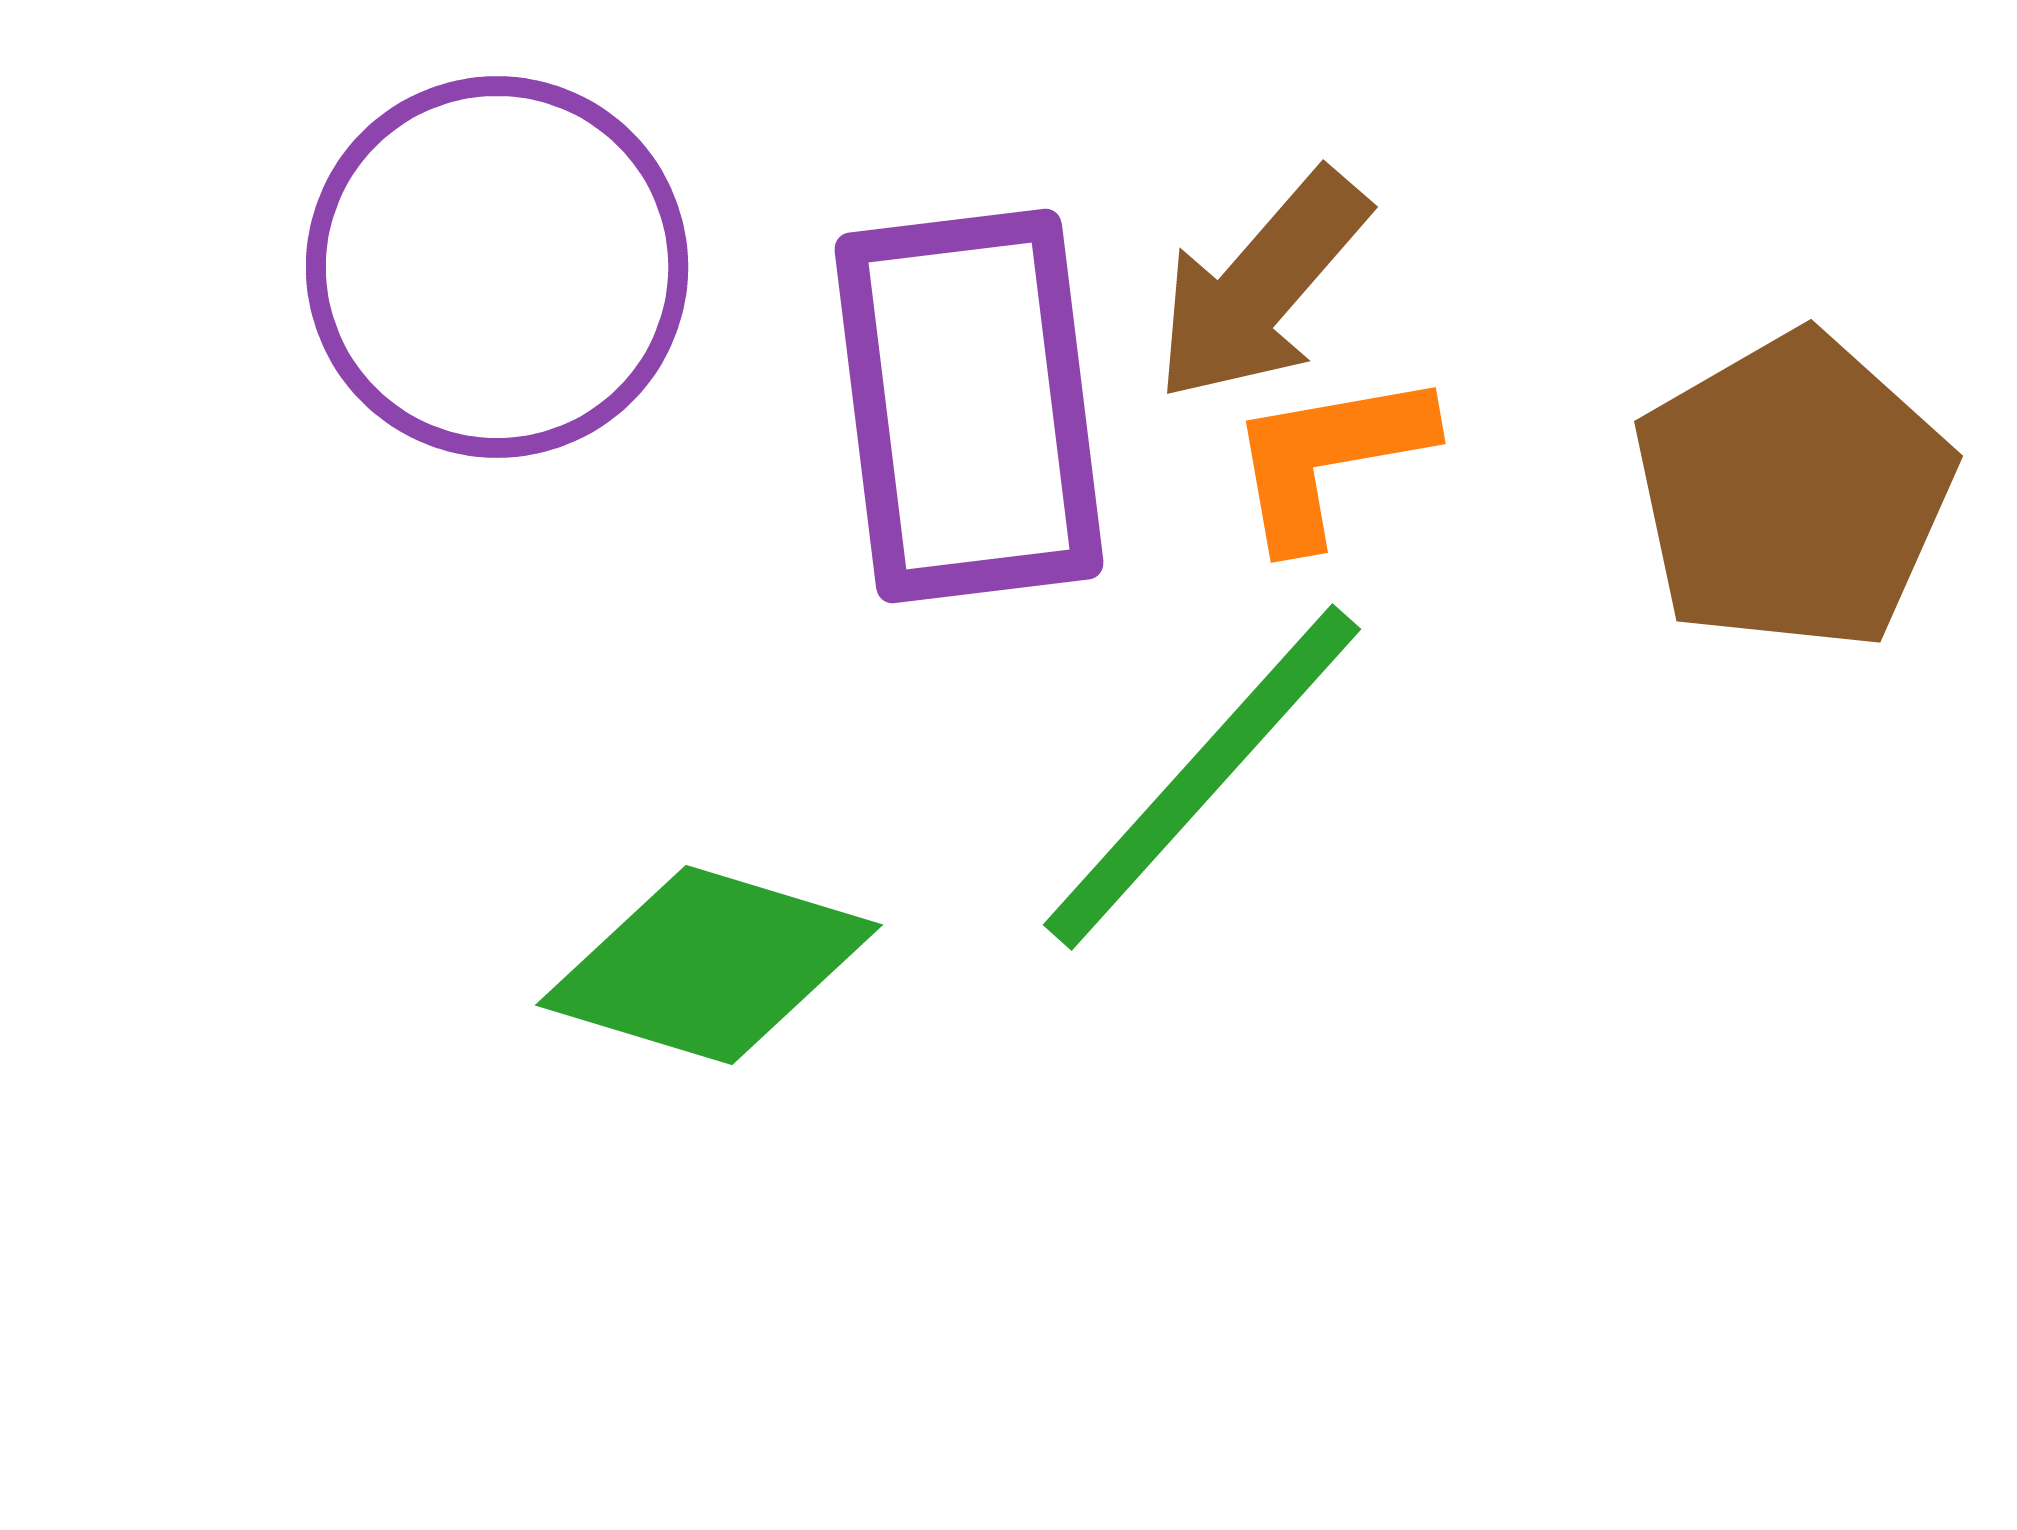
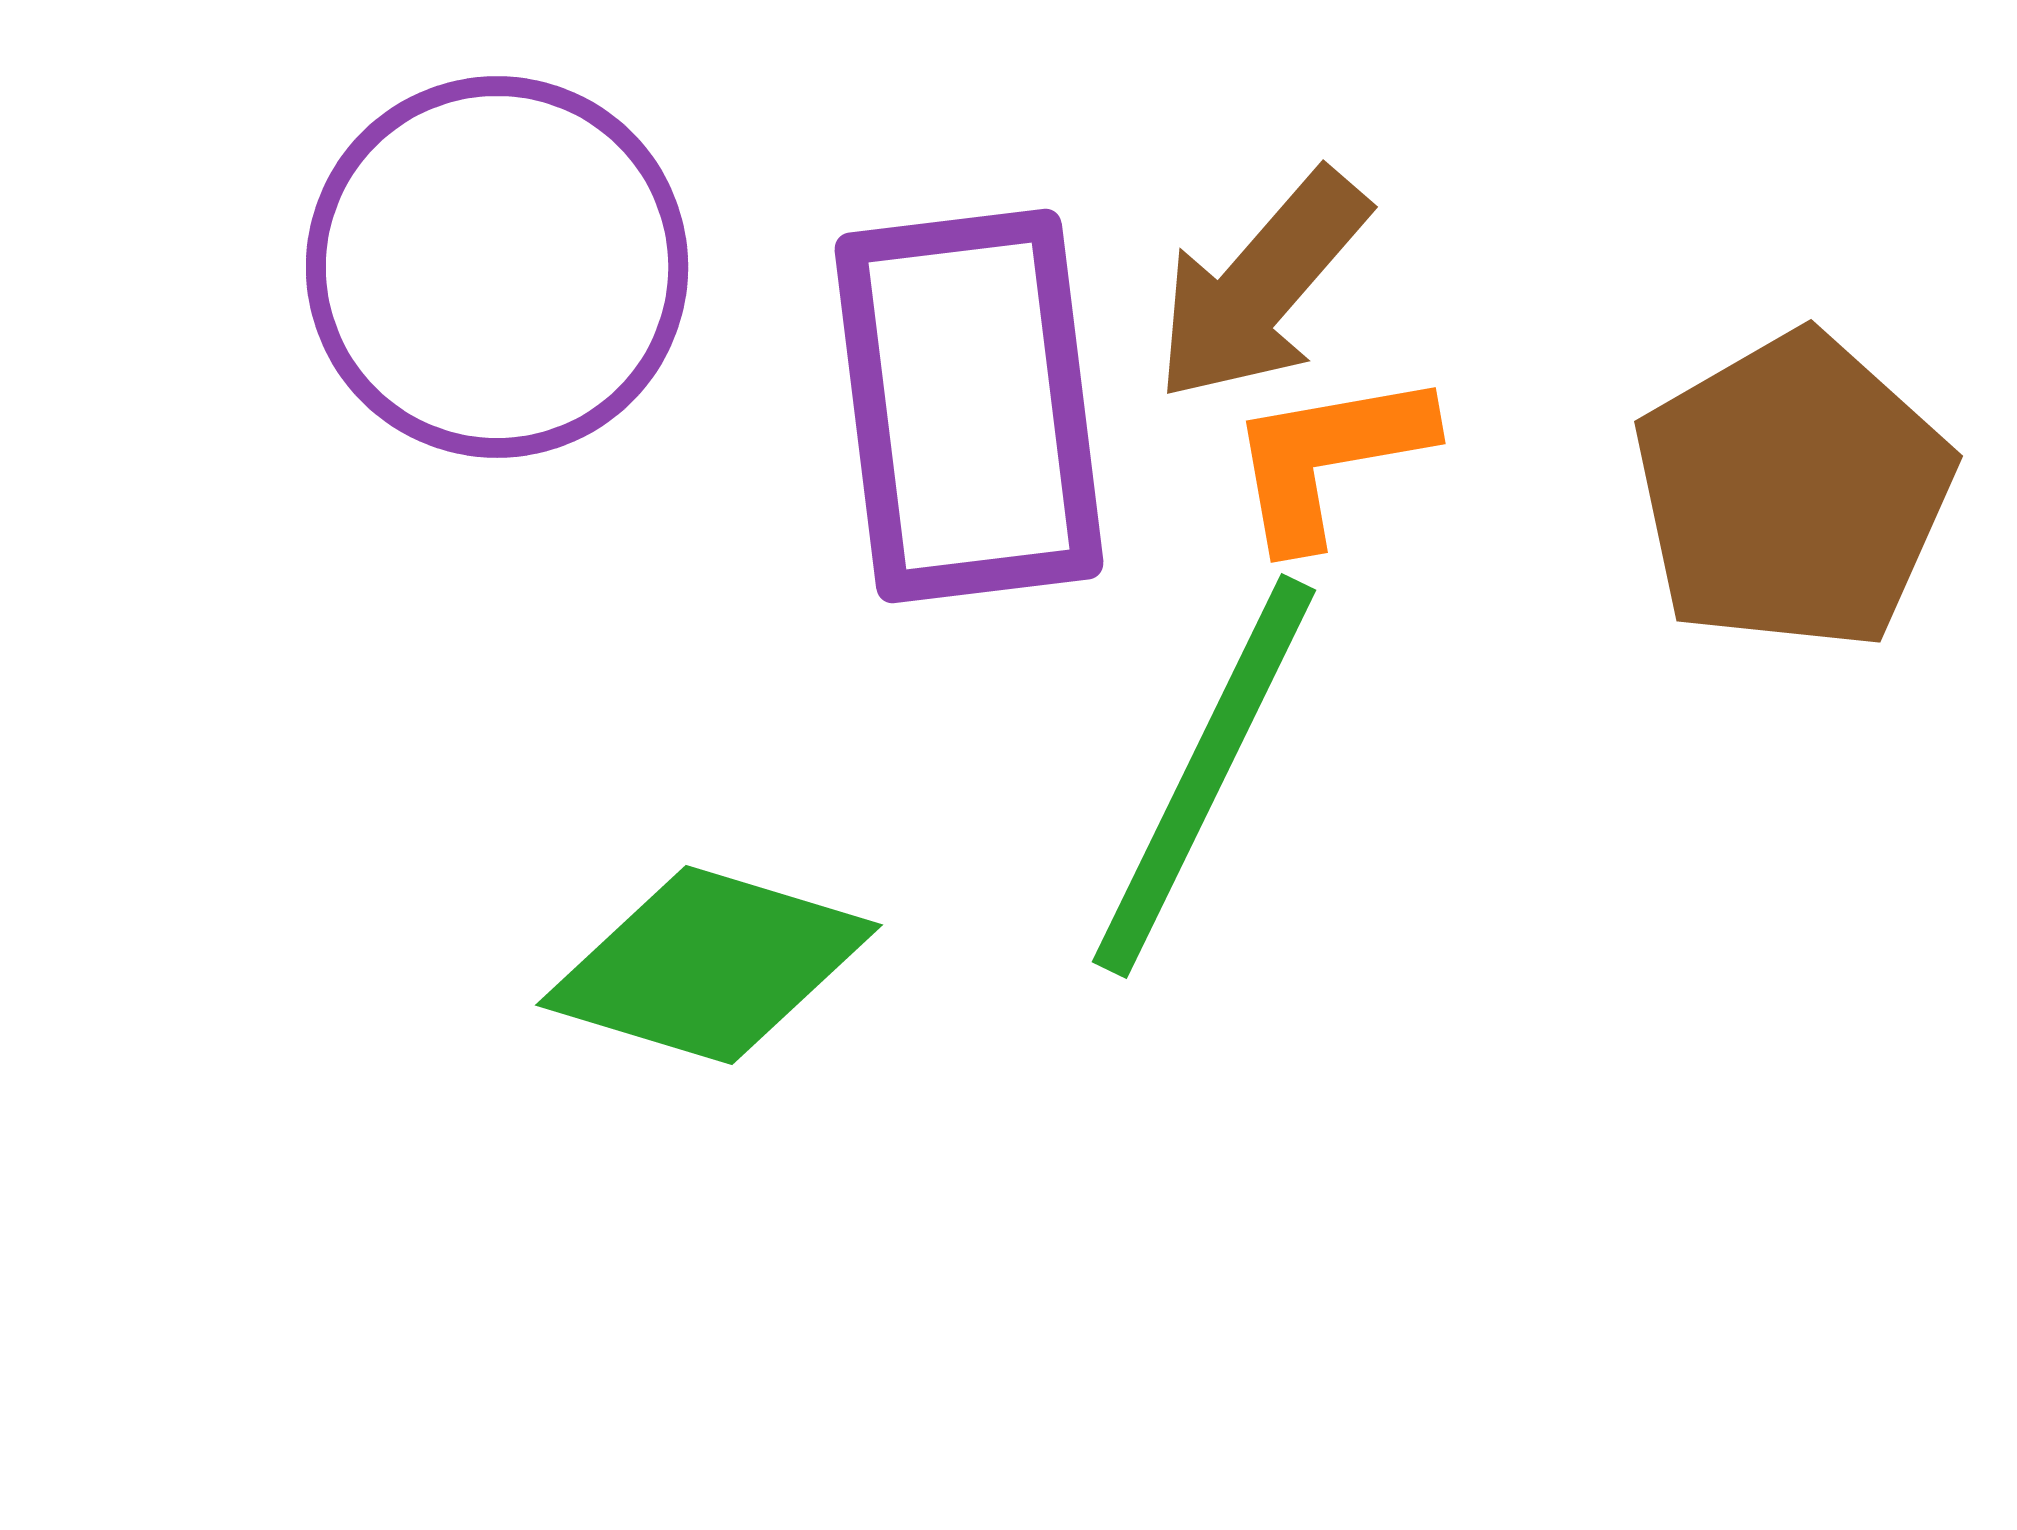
green line: moved 2 px right, 1 px up; rotated 16 degrees counterclockwise
